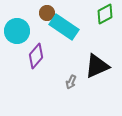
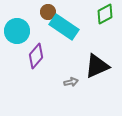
brown circle: moved 1 px right, 1 px up
gray arrow: rotated 128 degrees counterclockwise
